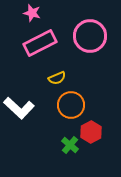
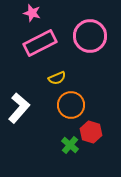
white L-shape: rotated 92 degrees counterclockwise
red hexagon: rotated 15 degrees counterclockwise
